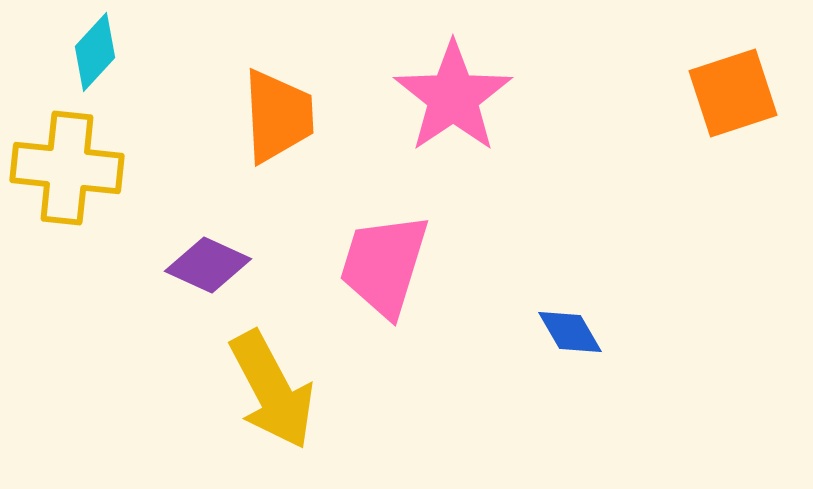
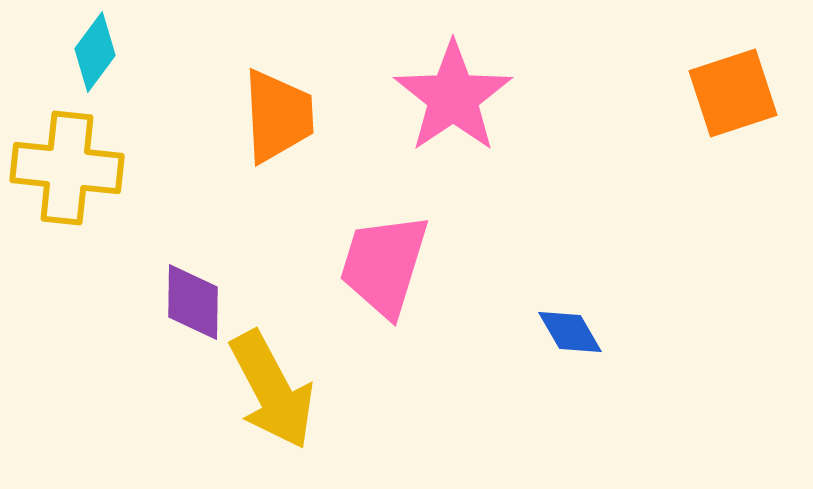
cyan diamond: rotated 6 degrees counterclockwise
purple diamond: moved 15 px left, 37 px down; rotated 66 degrees clockwise
